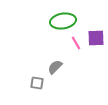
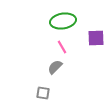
pink line: moved 14 px left, 4 px down
gray square: moved 6 px right, 10 px down
